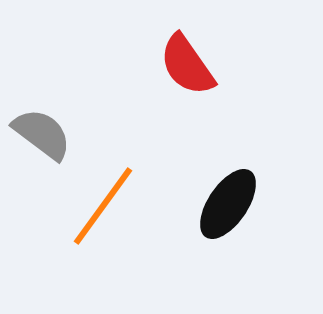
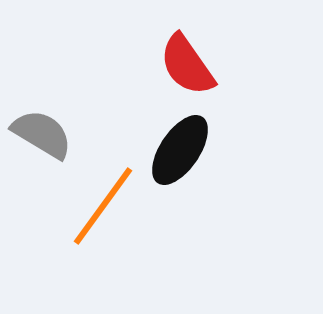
gray semicircle: rotated 6 degrees counterclockwise
black ellipse: moved 48 px left, 54 px up
